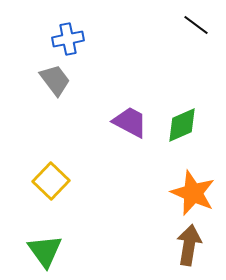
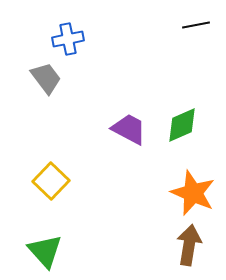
black line: rotated 48 degrees counterclockwise
gray trapezoid: moved 9 px left, 2 px up
purple trapezoid: moved 1 px left, 7 px down
green triangle: rotated 6 degrees counterclockwise
